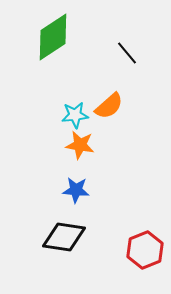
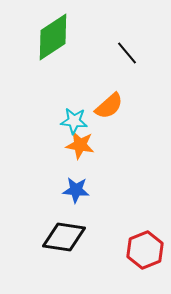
cyan star: moved 1 px left, 6 px down; rotated 12 degrees clockwise
